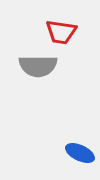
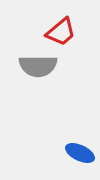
red trapezoid: rotated 48 degrees counterclockwise
